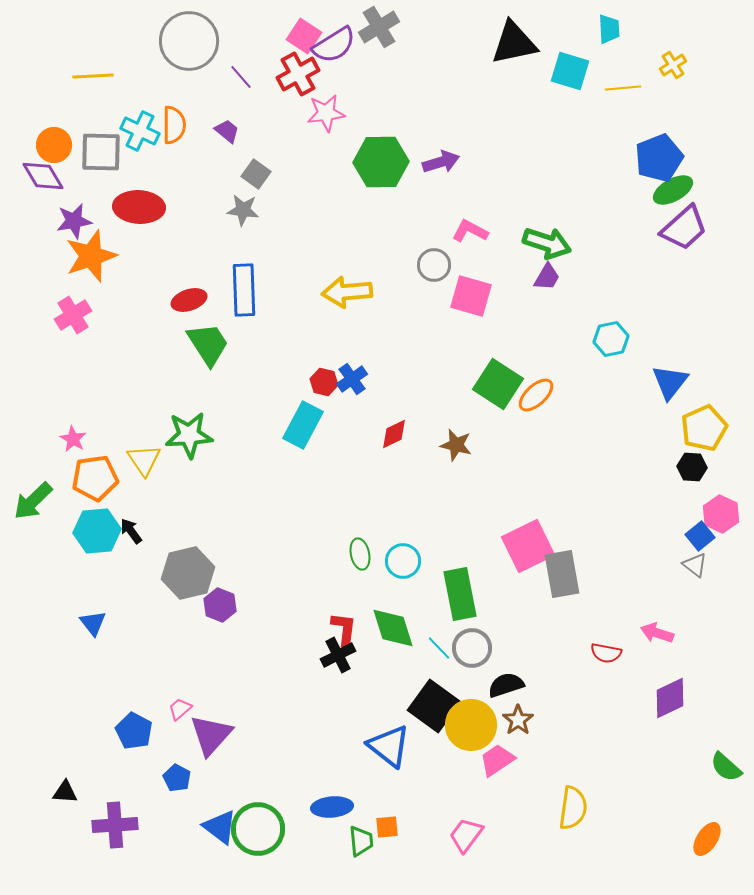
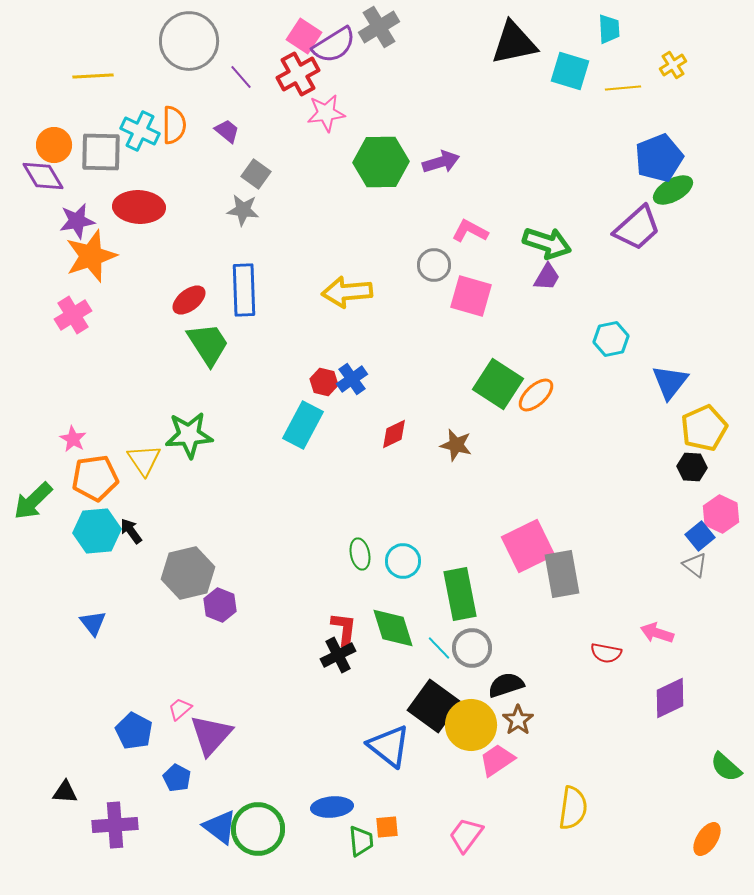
purple star at (74, 221): moved 3 px right
purple trapezoid at (684, 228): moved 47 px left
red ellipse at (189, 300): rotated 20 degrees counterclockwise
